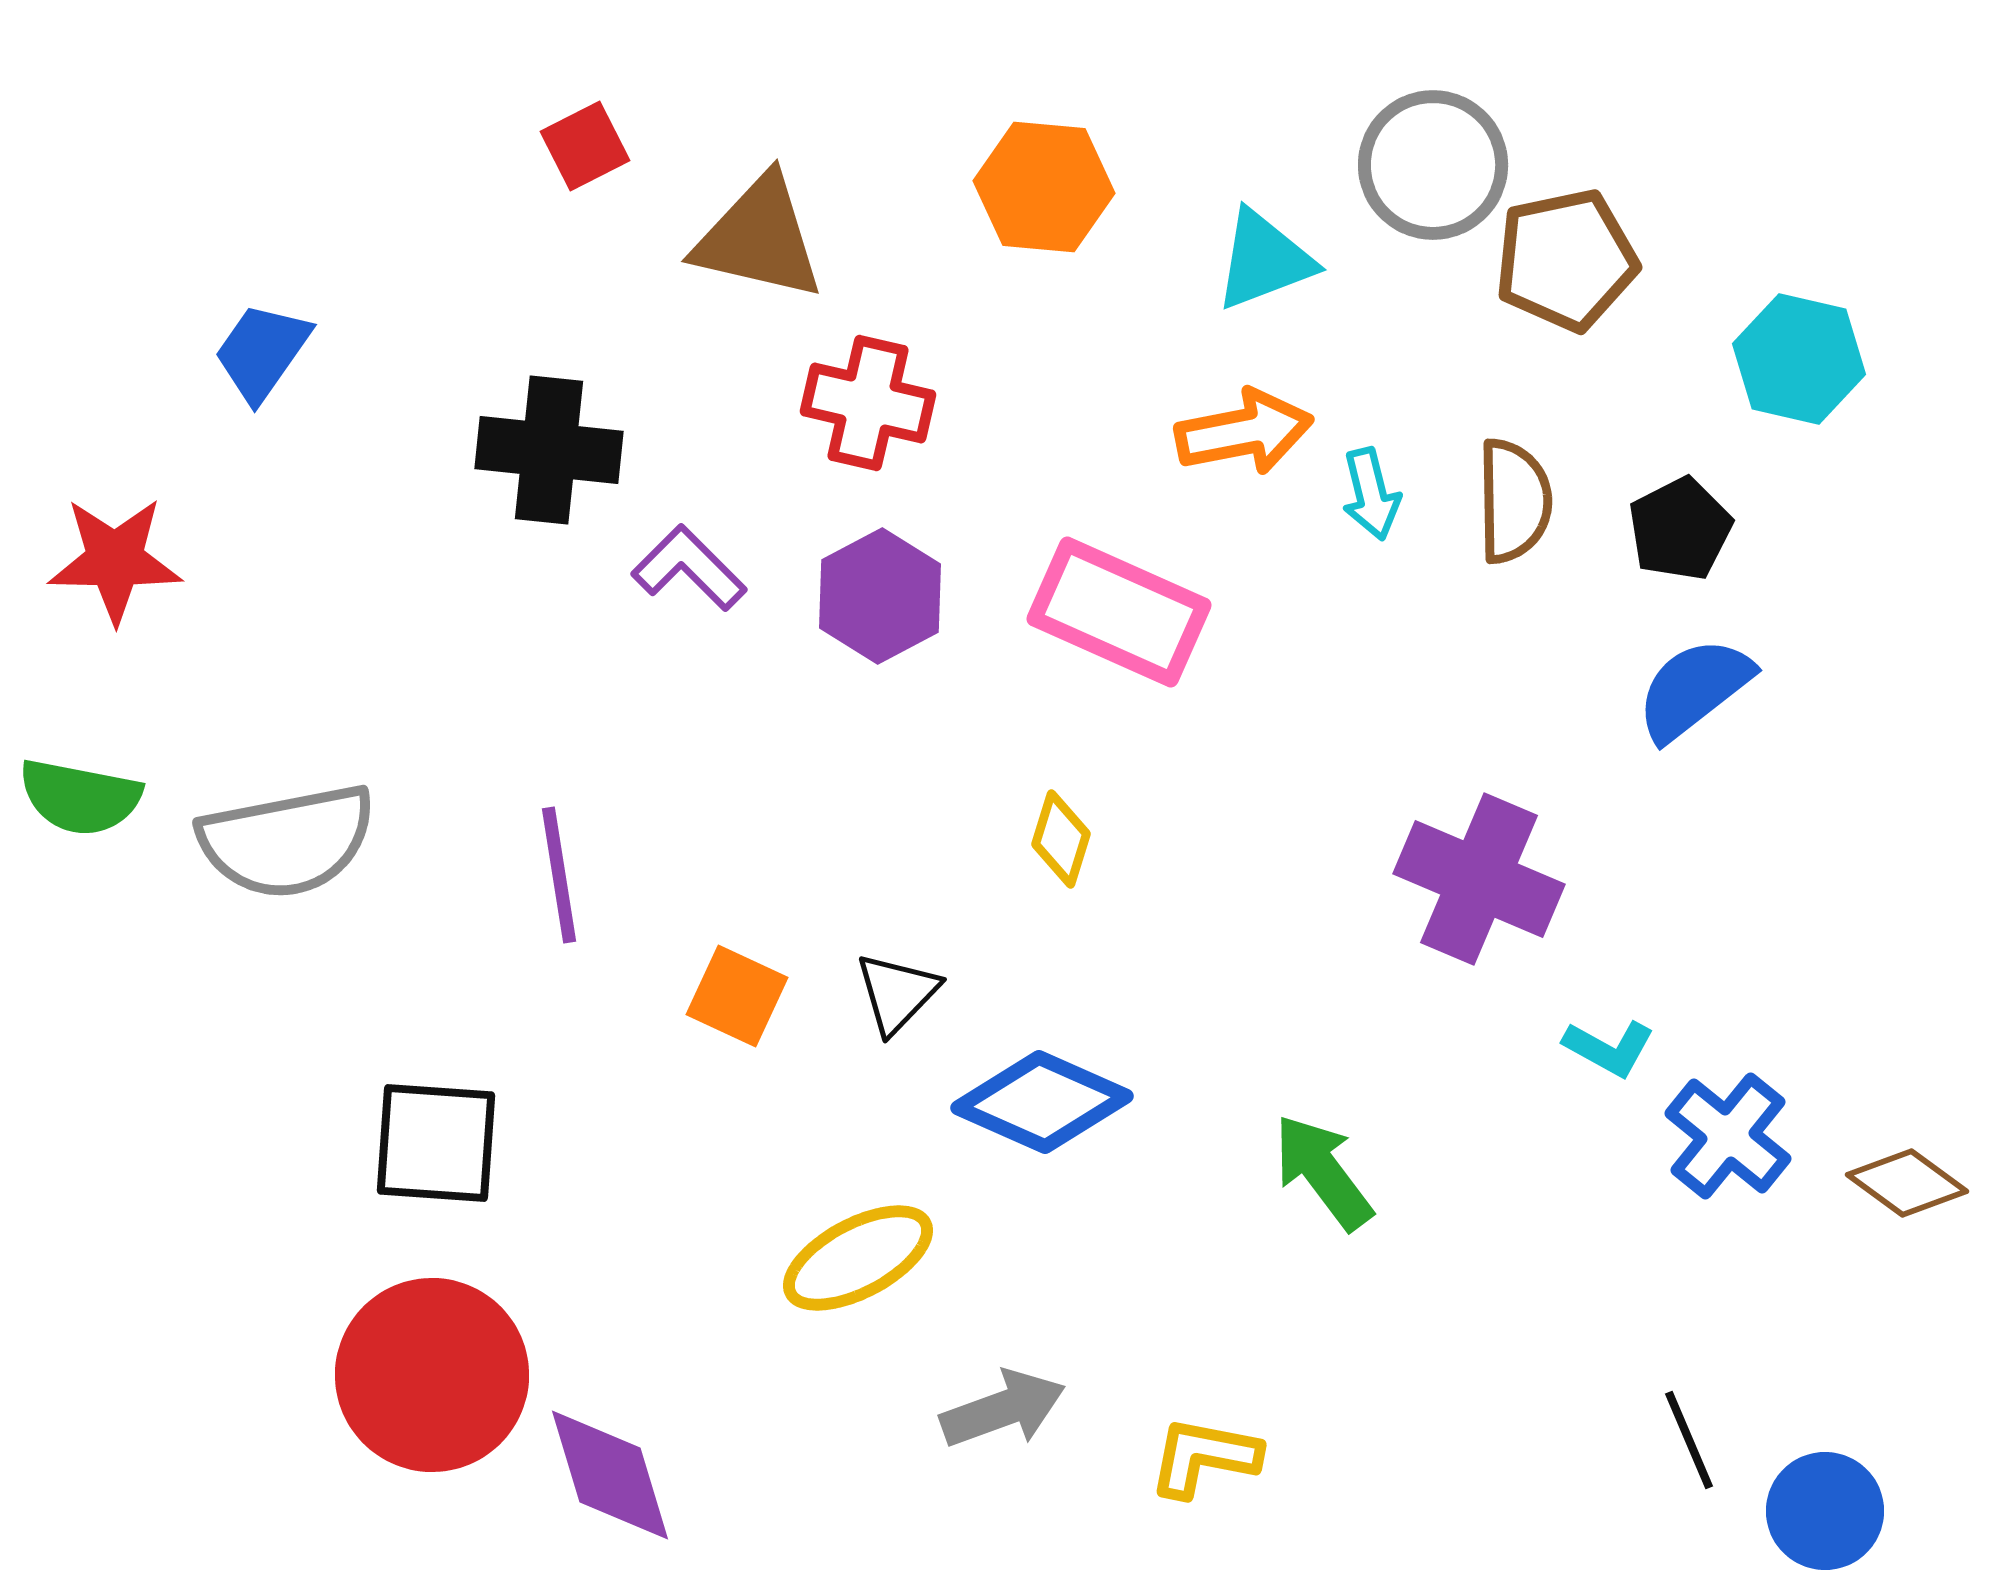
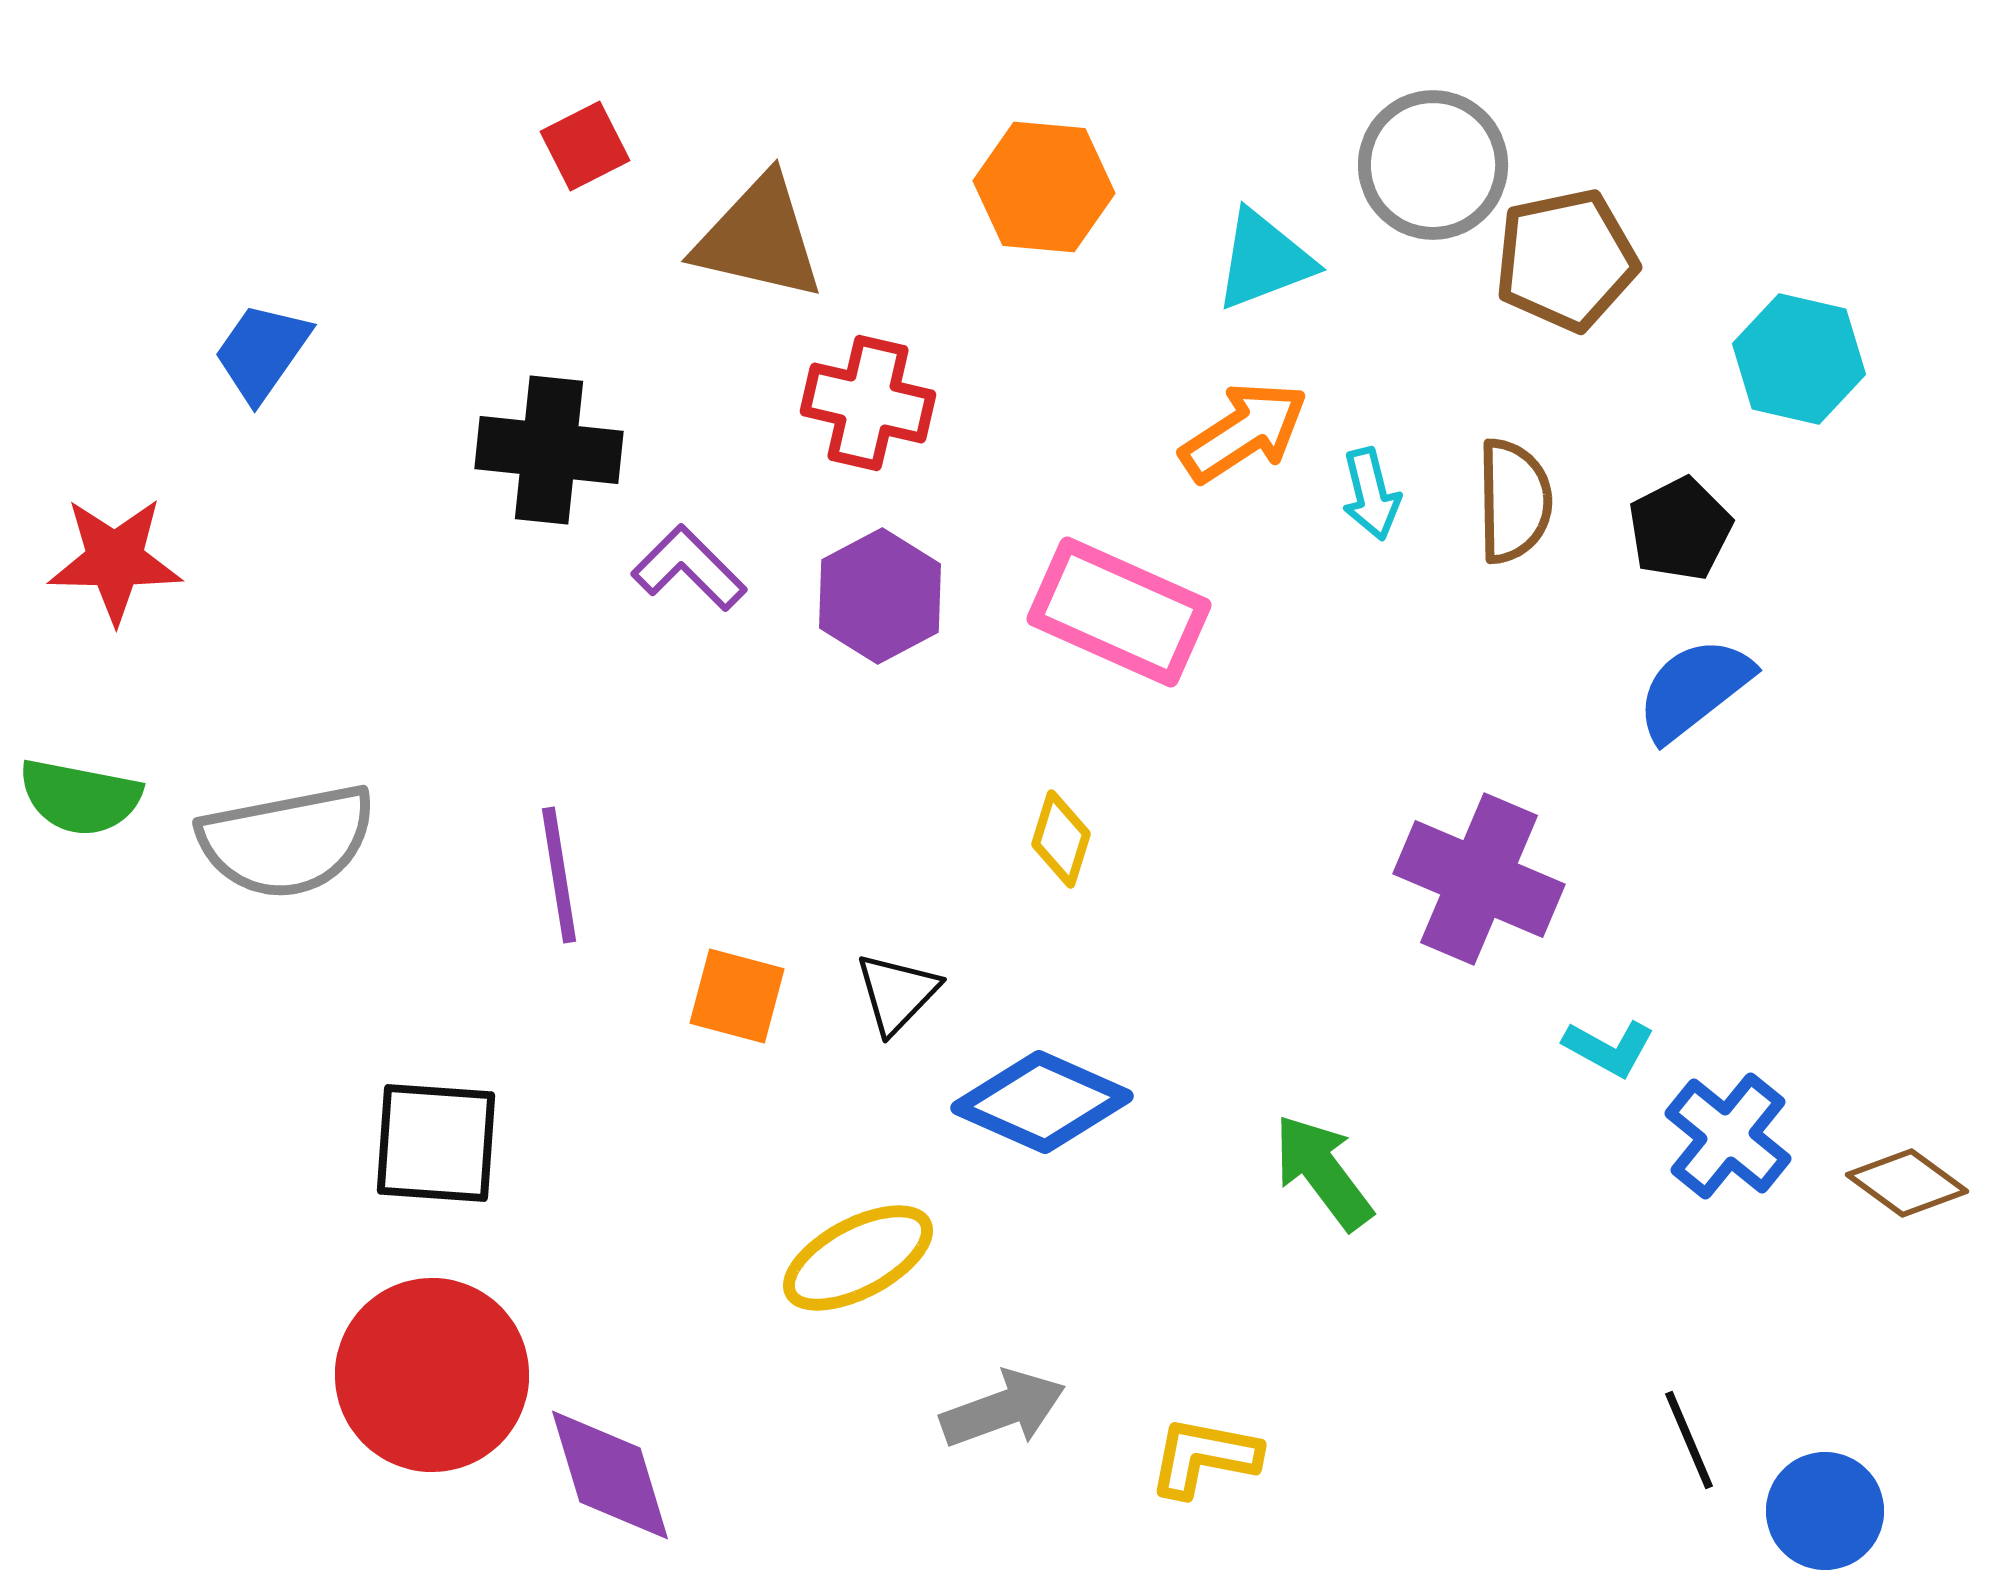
orange arrow: rotated 22 degrees counterclockwise
orange square: rotated 10 degrees counterclockwise
